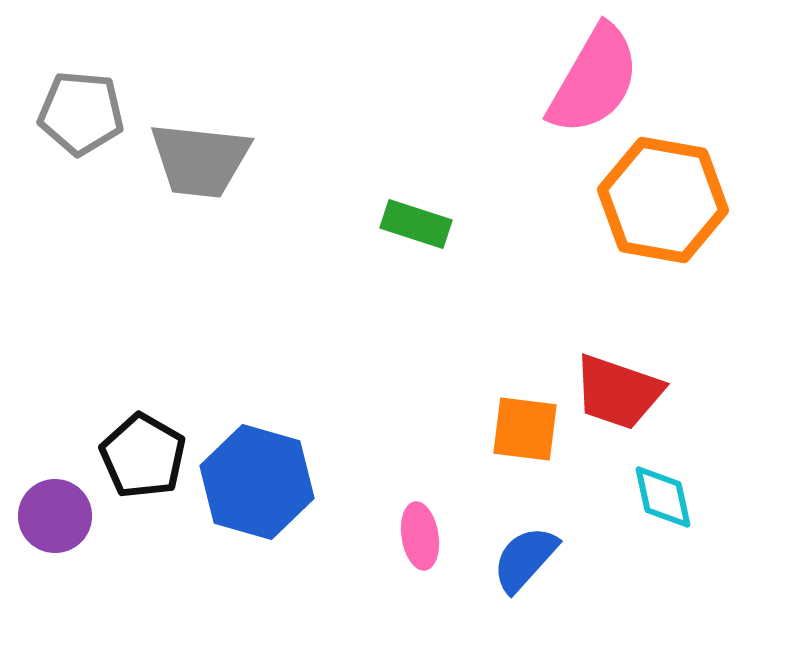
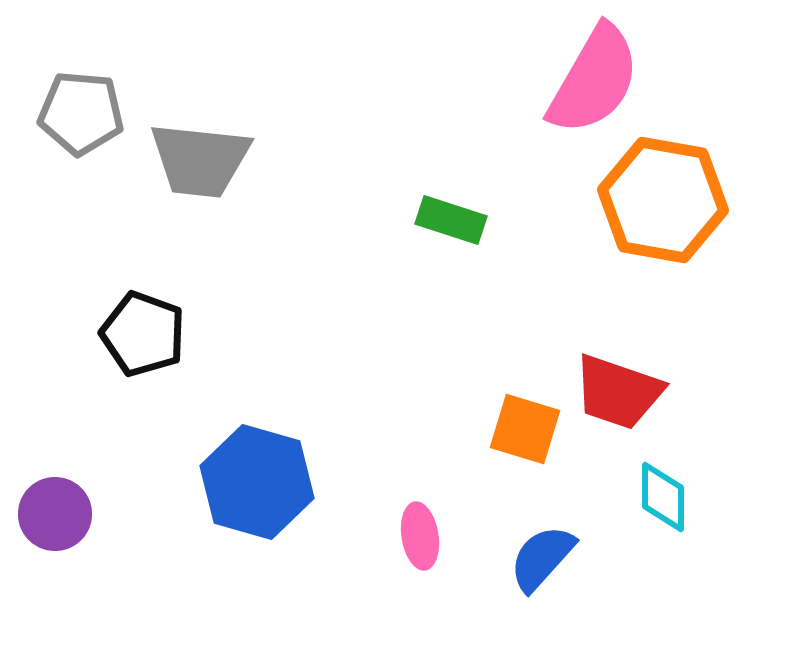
green rectangle: moved 35 px right, 4 px up
orange square: rotated 10 degrees clockwise
black pentagon: moved 122 px up; rotated 10 degrees counterclockwise
cyan diamond: rotated 12 degrees clockwise
purple circle: moved 2 px up
blue semicircle: moved 17 px right, 1 px up
